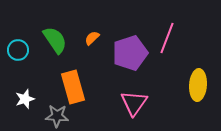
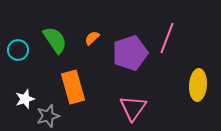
pink triangle: moved 1 px left, 5 px down
gray star: moved 9 px left; rotated 20 degrees counterclockwise
